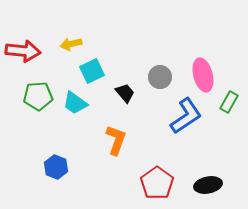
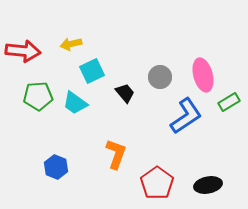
green rectangle: rotated 30 degrees clockwise
orange L-shape: moved 14 px down
